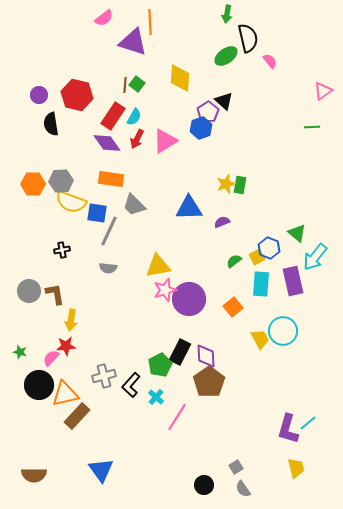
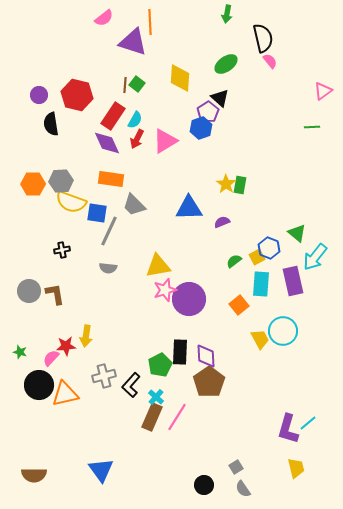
black semicircle at (248, 38): moved 15 px right
green ellipse at (226, 56): moved 8 px down
black triangle at (224, 101): moved 4 px left, 3 px up
cyan semicircle at (134, 117): moved 1 px right, 3 px down
purple diamond at (107, 143): rotated 12 degrees clockwise
yellow star at (226, 184): rotated 18 degrees counterclockwise
orange square at (233, 307): moved 6 px right, 2 px up
yellow arrow at (71, 320): moved 15 px right, 16 px down
black rectangle at (180, 352): rotated 25 degrees counterclockwise
brown rectangle at (77, 416): moved 75 px right, 1 px down; rotated 20 degrees counterclockwise
